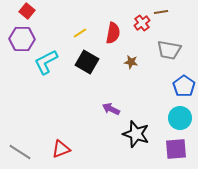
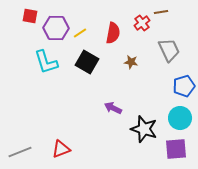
red square: moved 3 px right, 5 px down; rotated 28 degrees counterclockwise
purple hexagon: moved 34 px right, 11 px up
gray trapezoid: rotated 125 degrees counterclockwise
cyan L-shape: rotated 80 degrees counterclockwise
blue pentagon: rotated 20 degrees clockwise
purple arrow: moved 2 px right, 1 px up
black star: moved 8 px right, 5 px up
gray line: rotated 55 degrees counterclockwise
